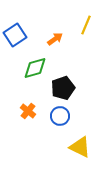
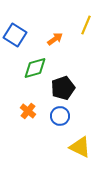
blue square: rotated 25 degrees counterclockwise
